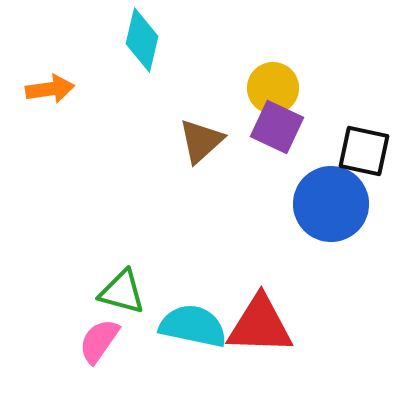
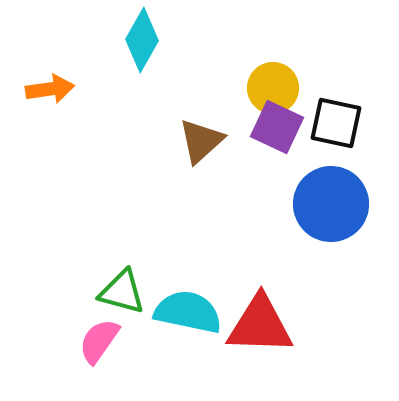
cyan diamond: rotated 16 degrees clockwise
black square: moved 28 px left, 28 px up
cyan semicircle: moved 5 px left, 14 px up
